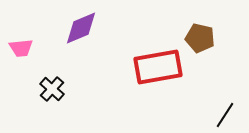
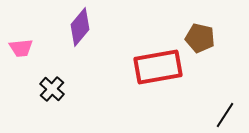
purple diamond: moved 1 px left, 1 px up; rotated 27 degrees counterclockwise
